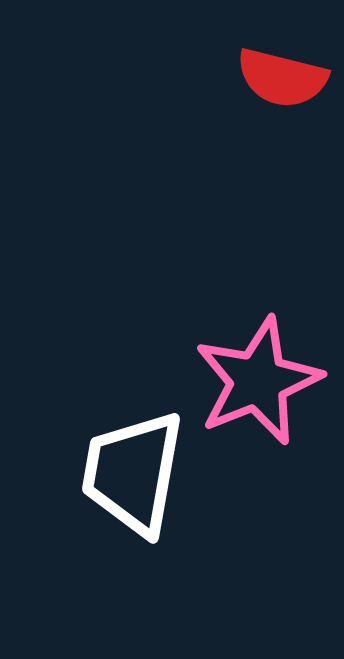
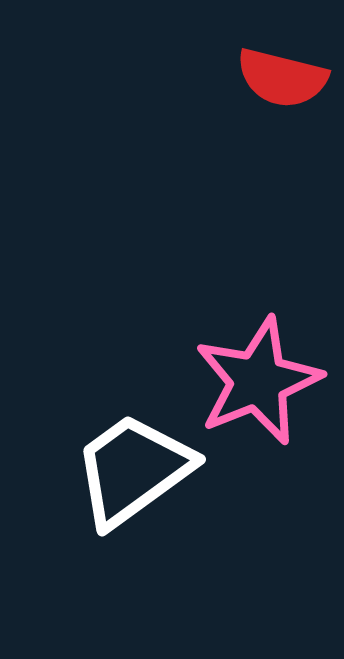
white trapezoid: moved 3 px up; rotated 44 degrees clockwise
